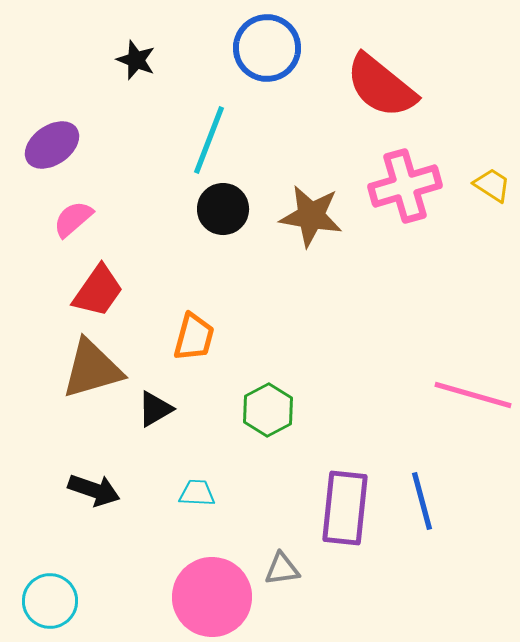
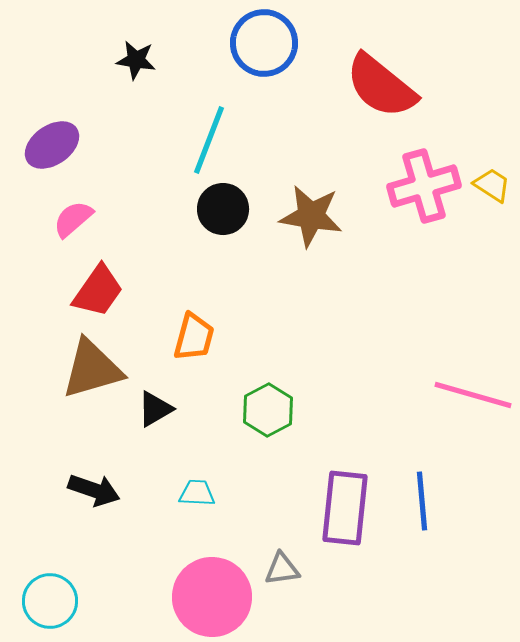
blue circle: moved 3 px left, 5 px up
black star: rotated 12 degrees counterclockwise
pink cross: moved 19 px right
blue line: rotated 10 degrees clockwise
